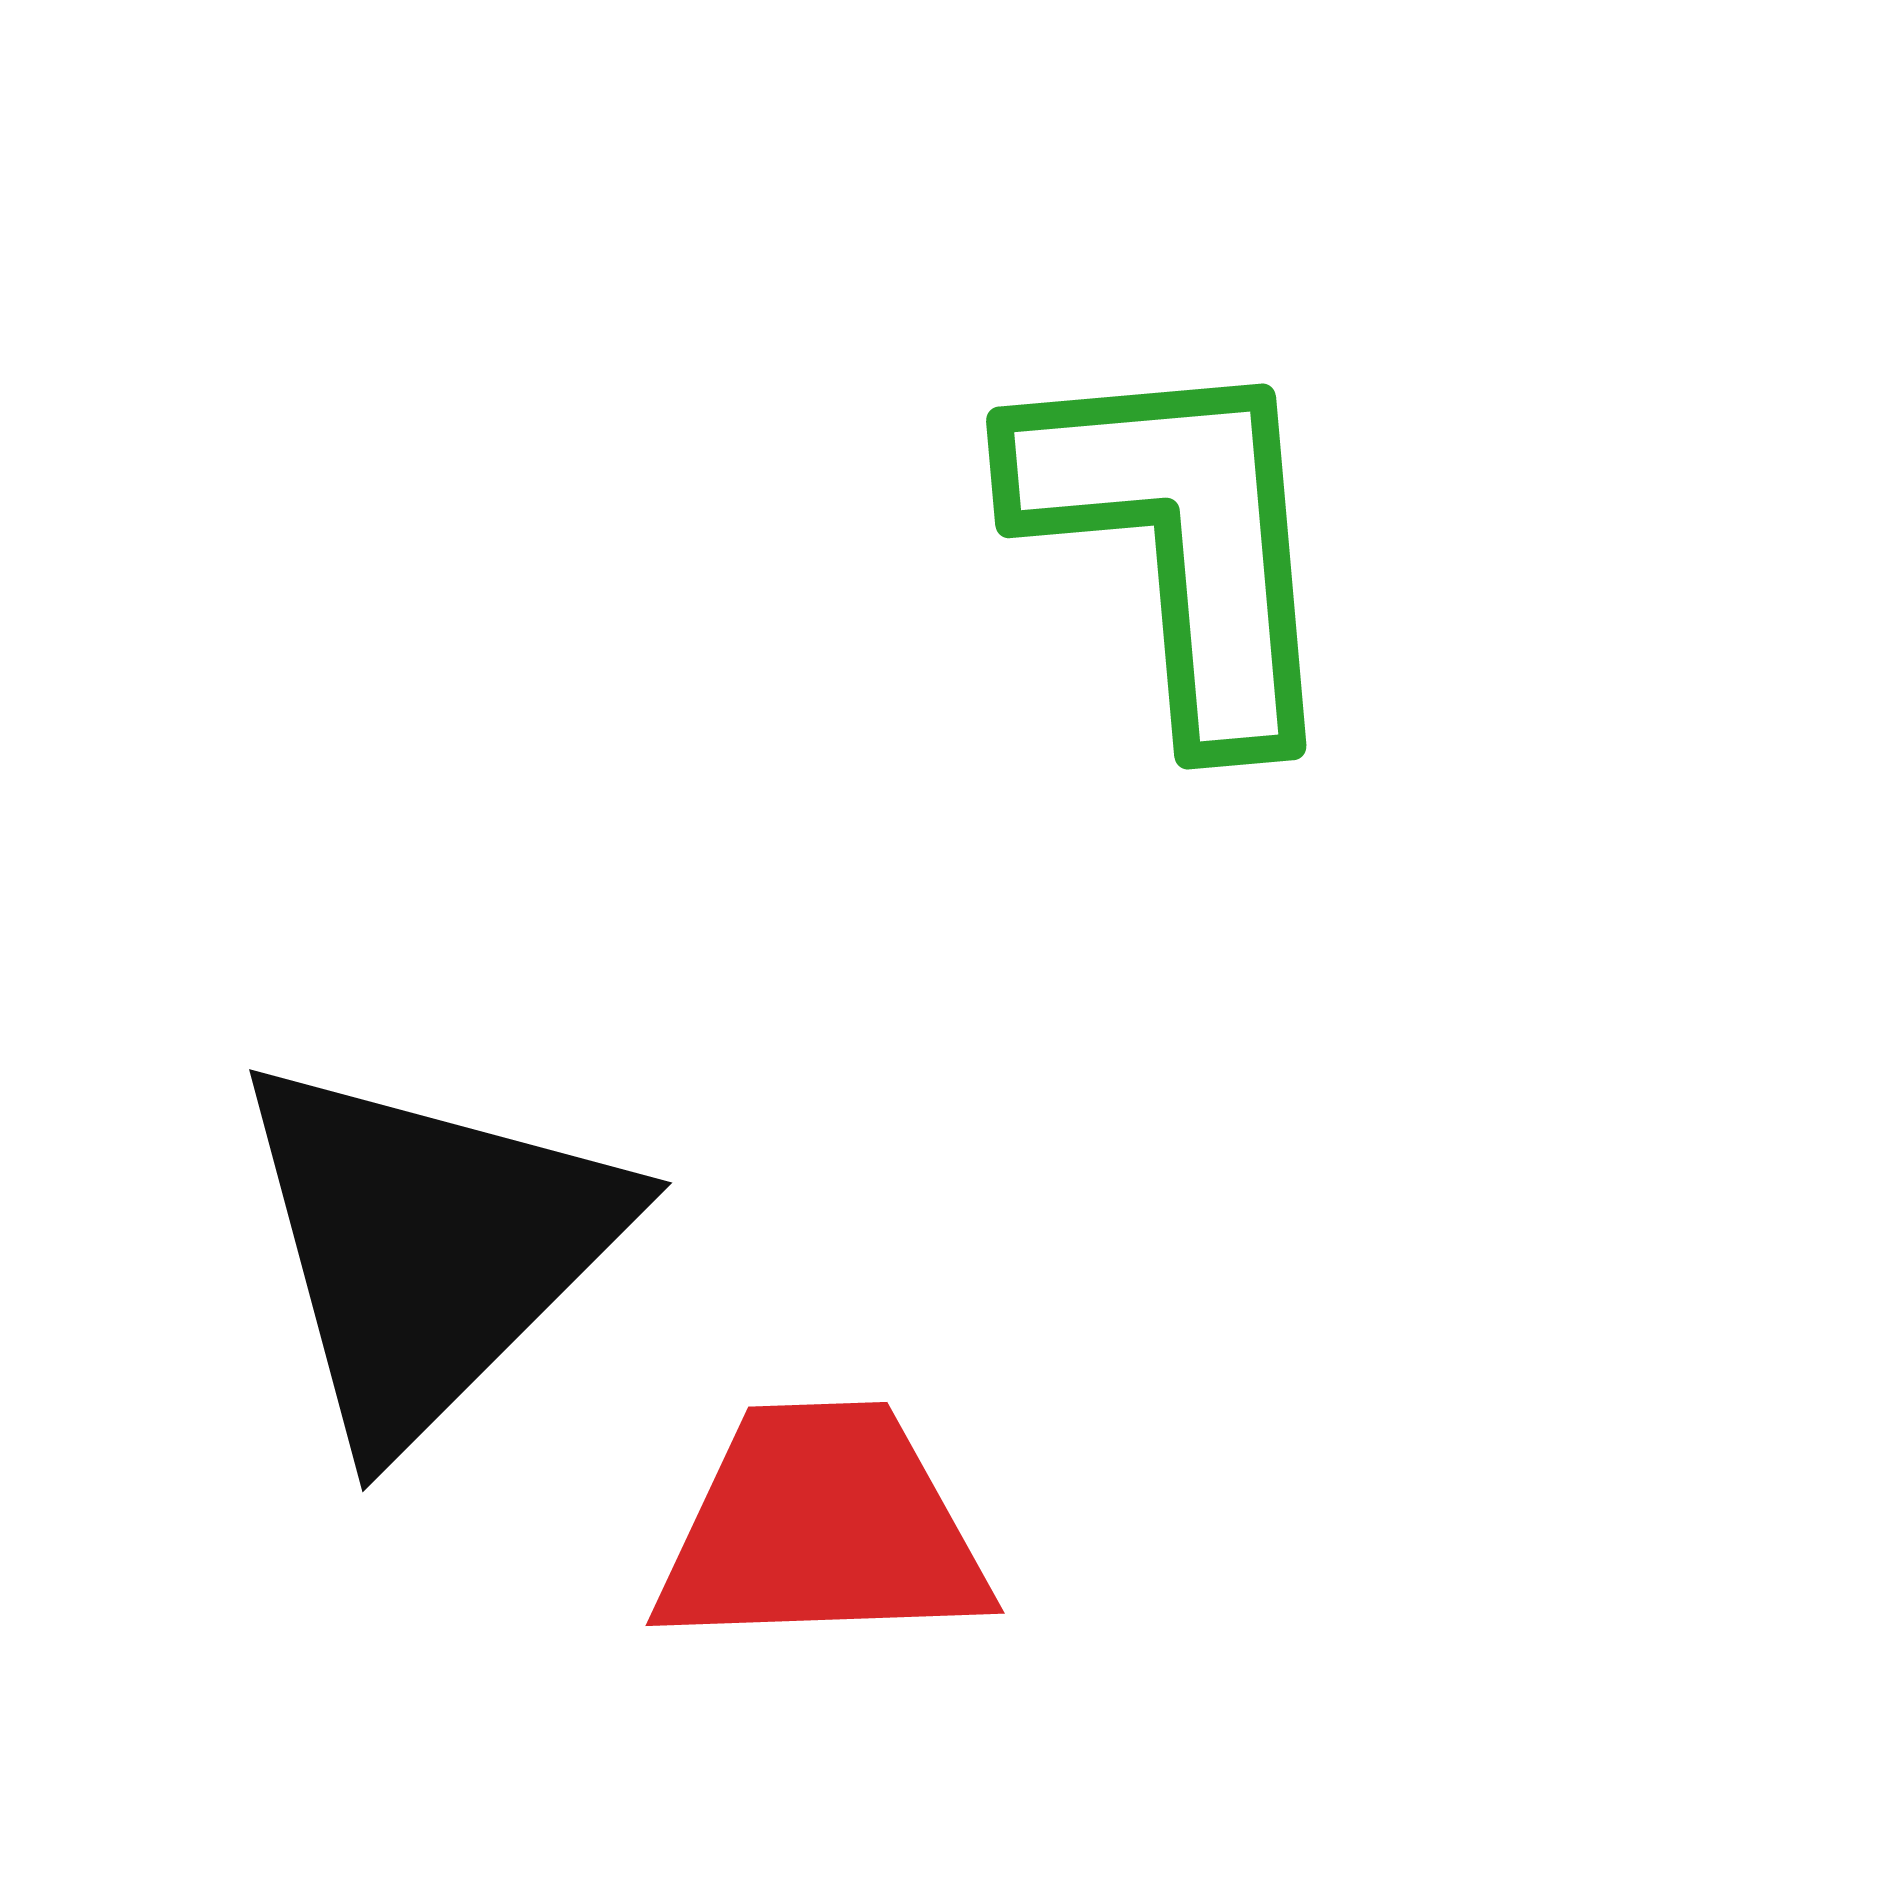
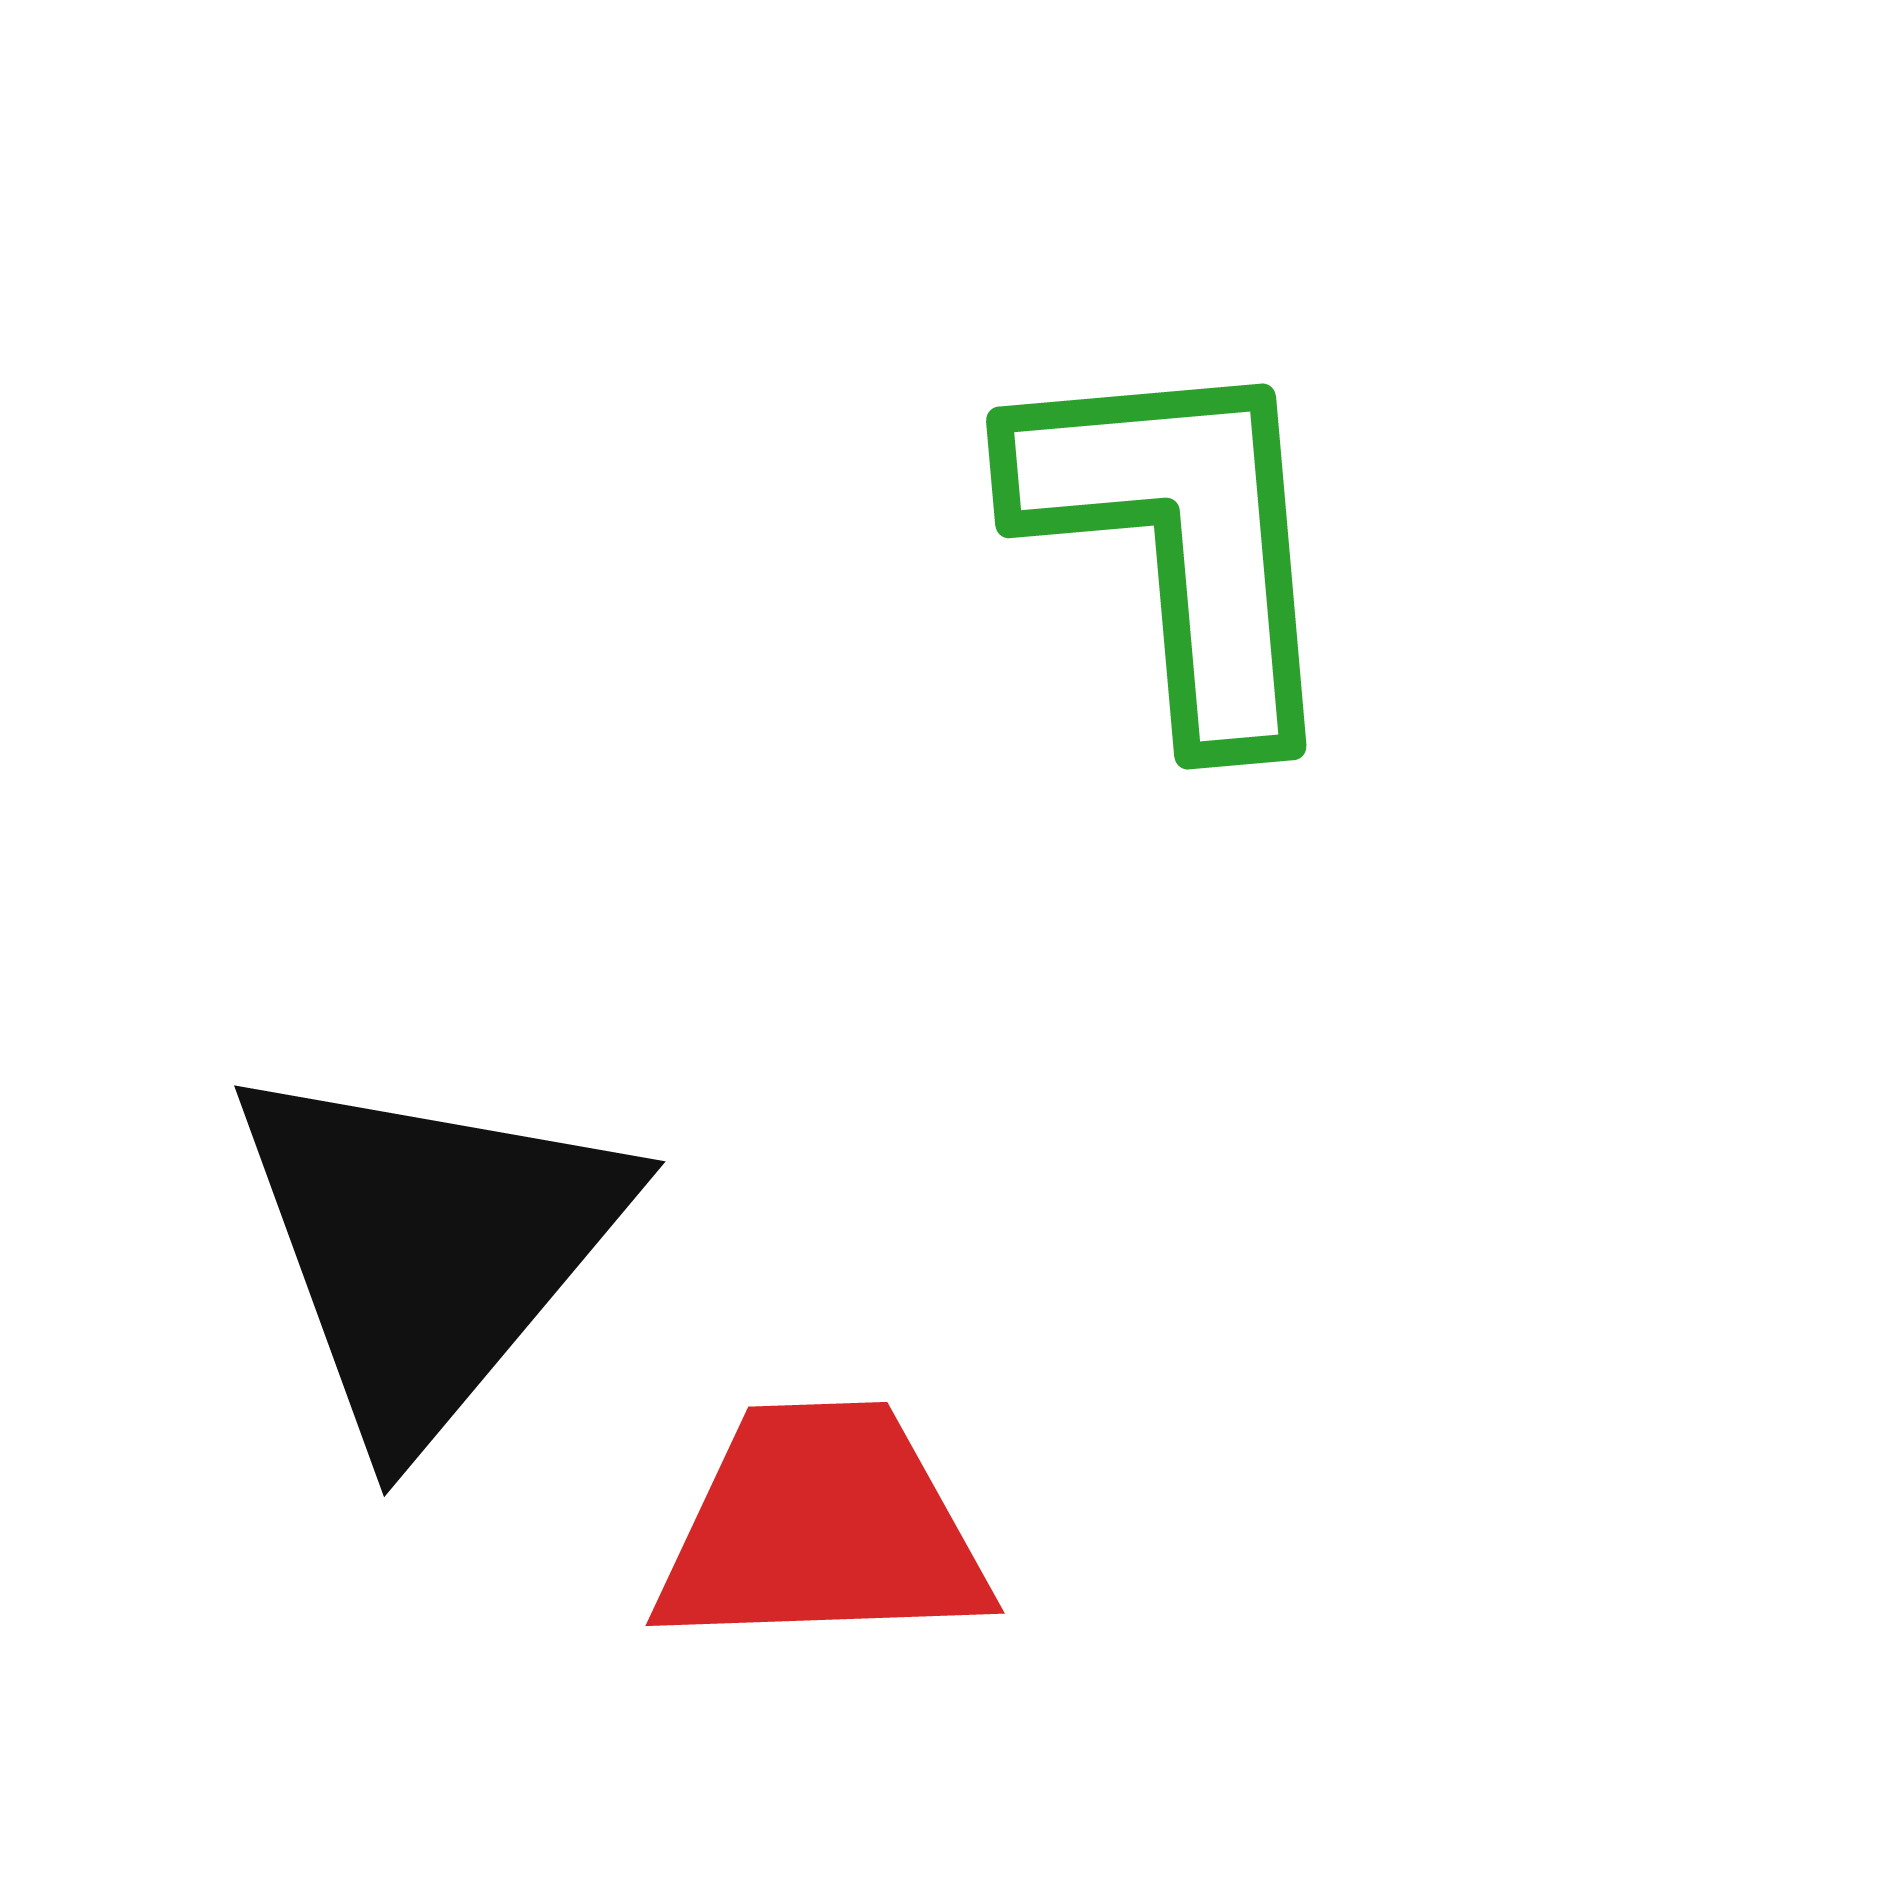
black triangle: rotated 5 degrees counterclockwise
